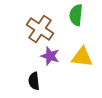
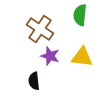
green semicircle: moved 4 px right
